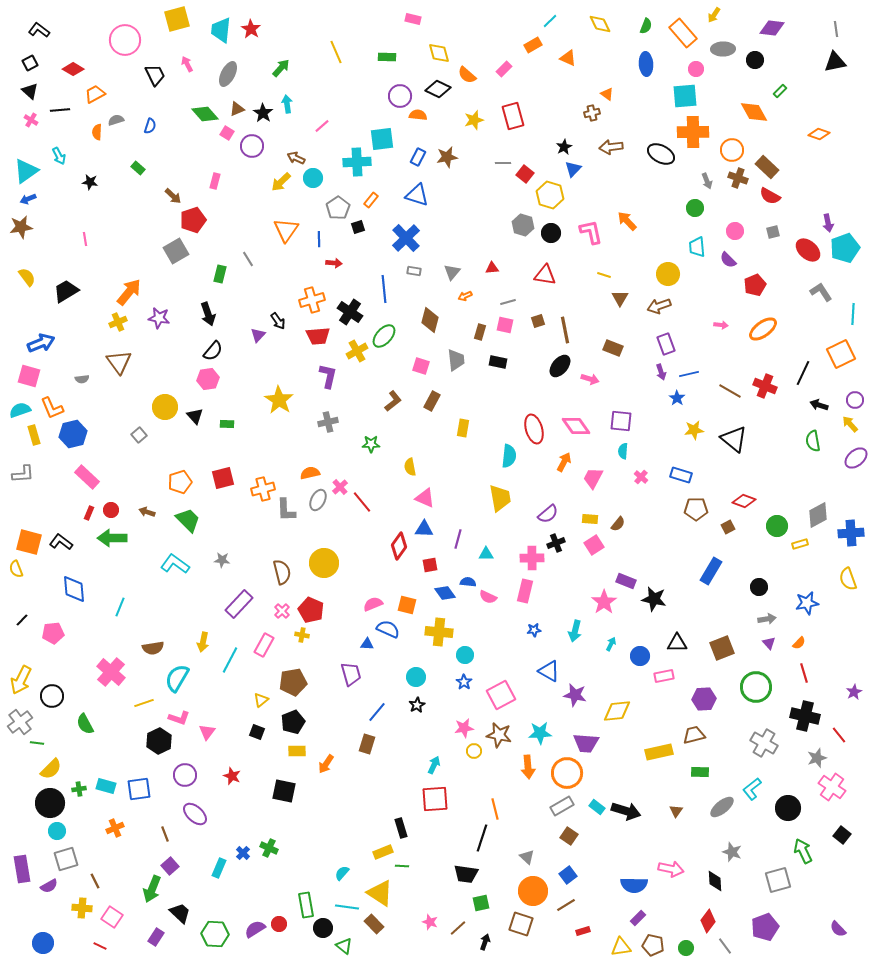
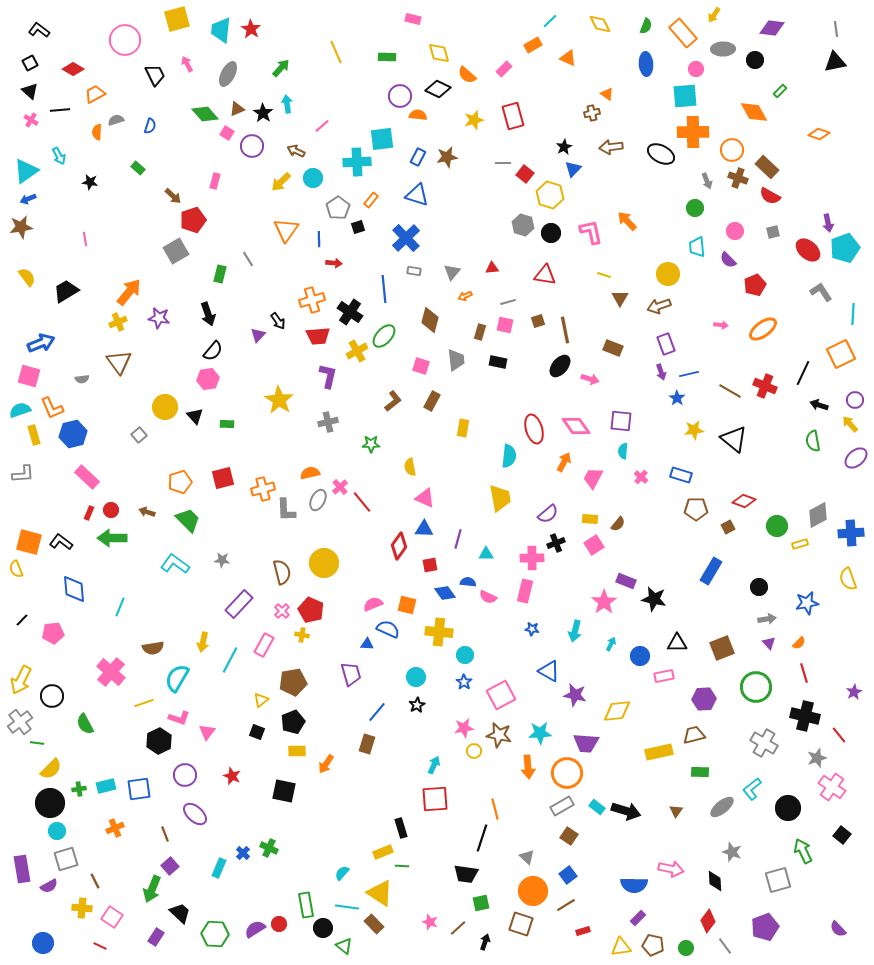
brown arrow at (296, 158): moved 7 px up
blue star at (534, 630): moved 2 px left, 1 px up; rotated 16 degrees clockwise
cyan rectangle at (106, 786): rotated 30 degrees counterclockwise
